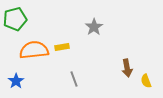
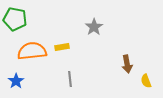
green pentagon: rotated 25 degrees clockwise
orange semicircle: moved 2 px left, 1 px down
brown arrow: moved 4 px up
gray line: moved 4 px left; rotated 14 degrees clockwise
